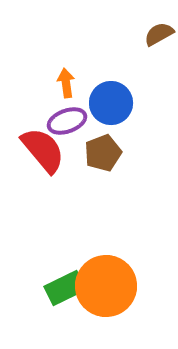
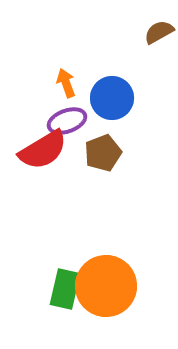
brown semicircle: moved 2 px up
orange arrow: rotated 12 degrees counterclockwise
blue circle: moved 1 px right, 5 px up
red semicircle: rotated 99 degrees clockwise
green rectangle: moved 1 px down; rotated 51 degrees counterclockwise
